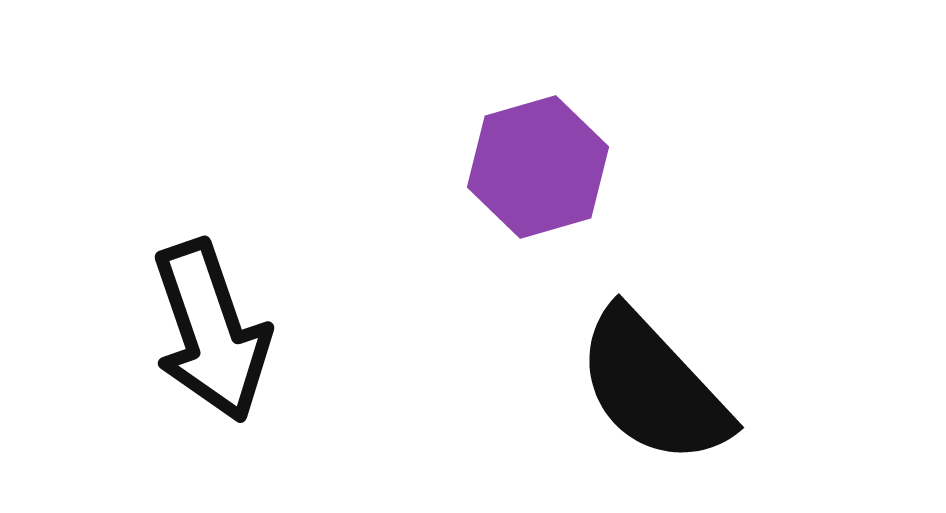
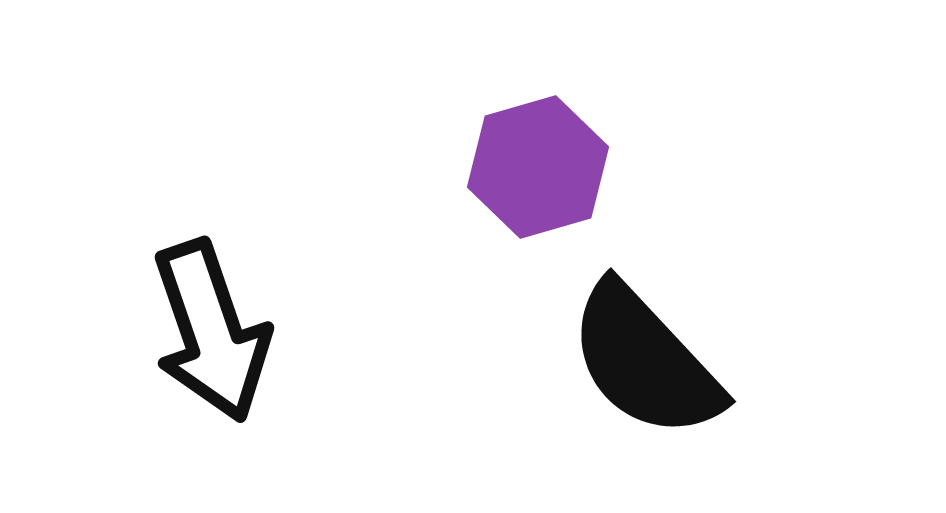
black semicircle: moved 8 px left, 26 px up
